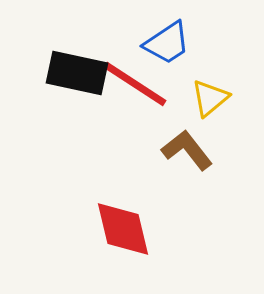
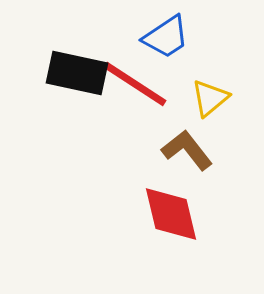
blue trapezoid: moved 1 px left, 6 px up
red diamond: moved 48 px right, 15 px up
